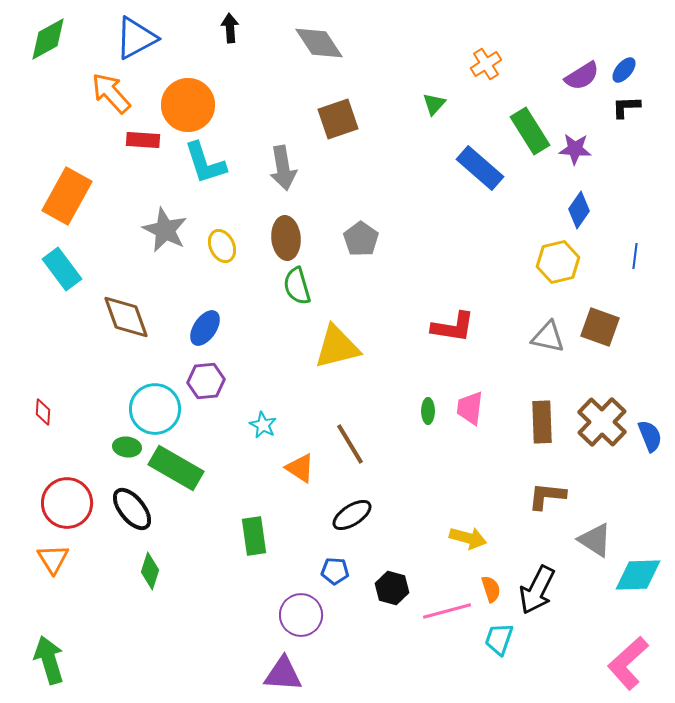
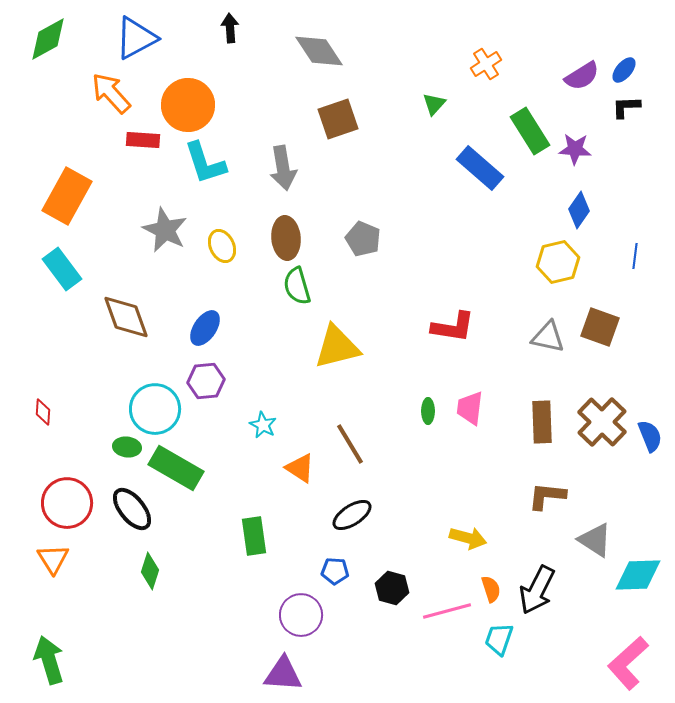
gray diamond at (319, 43): moved 8 px down
gray pentagon at (361, 239): moved 2 px right; rotated 12 degrees counterclockwise
